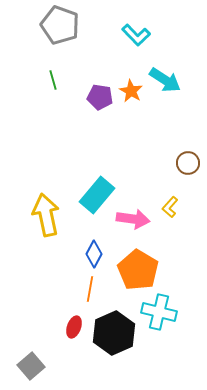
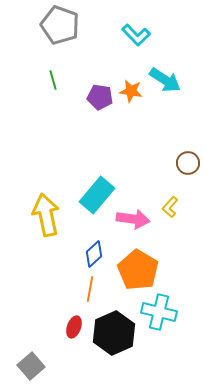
orange star: rotated 20 degrees counterclockwise
blue diamond: rotated 20 degrees clockwise
